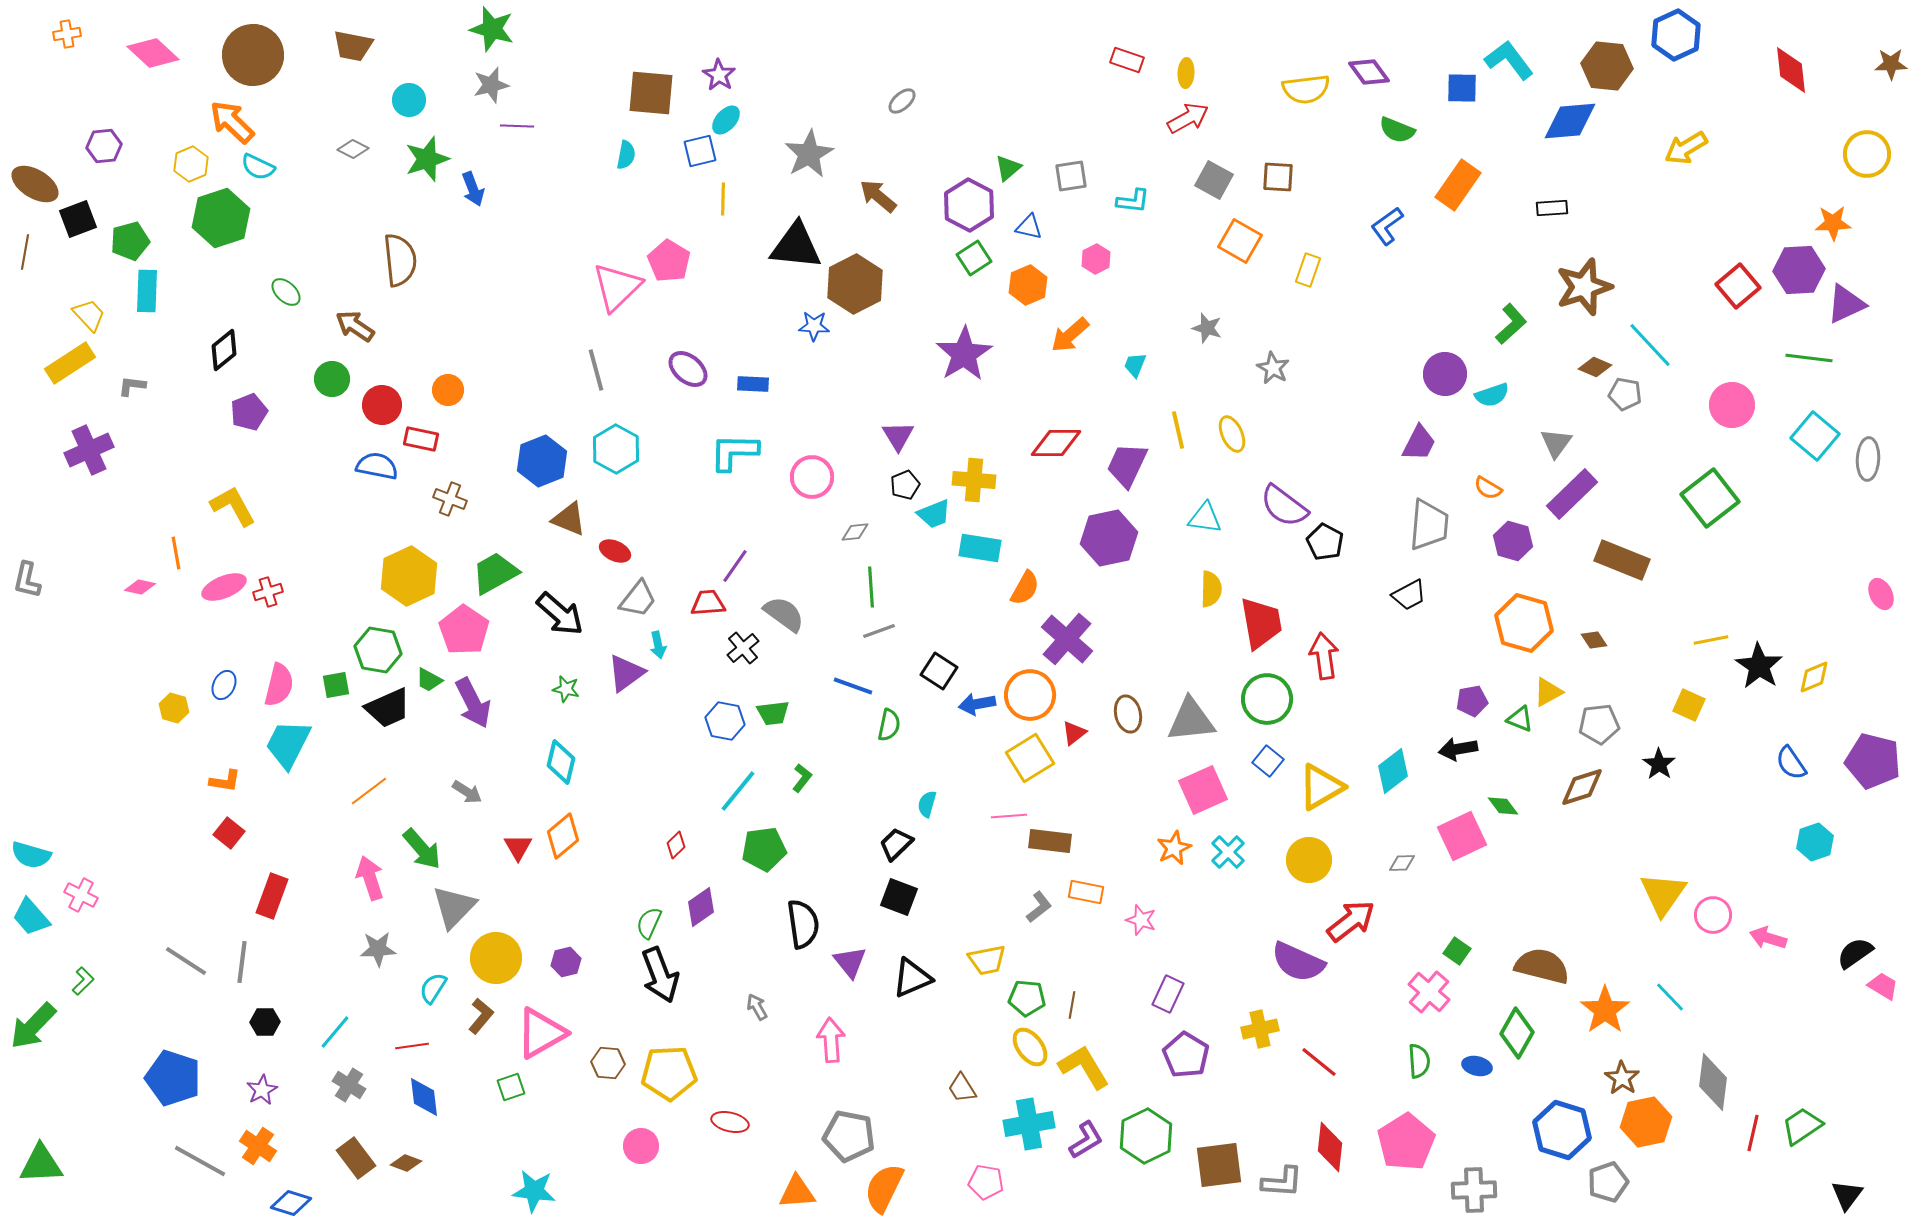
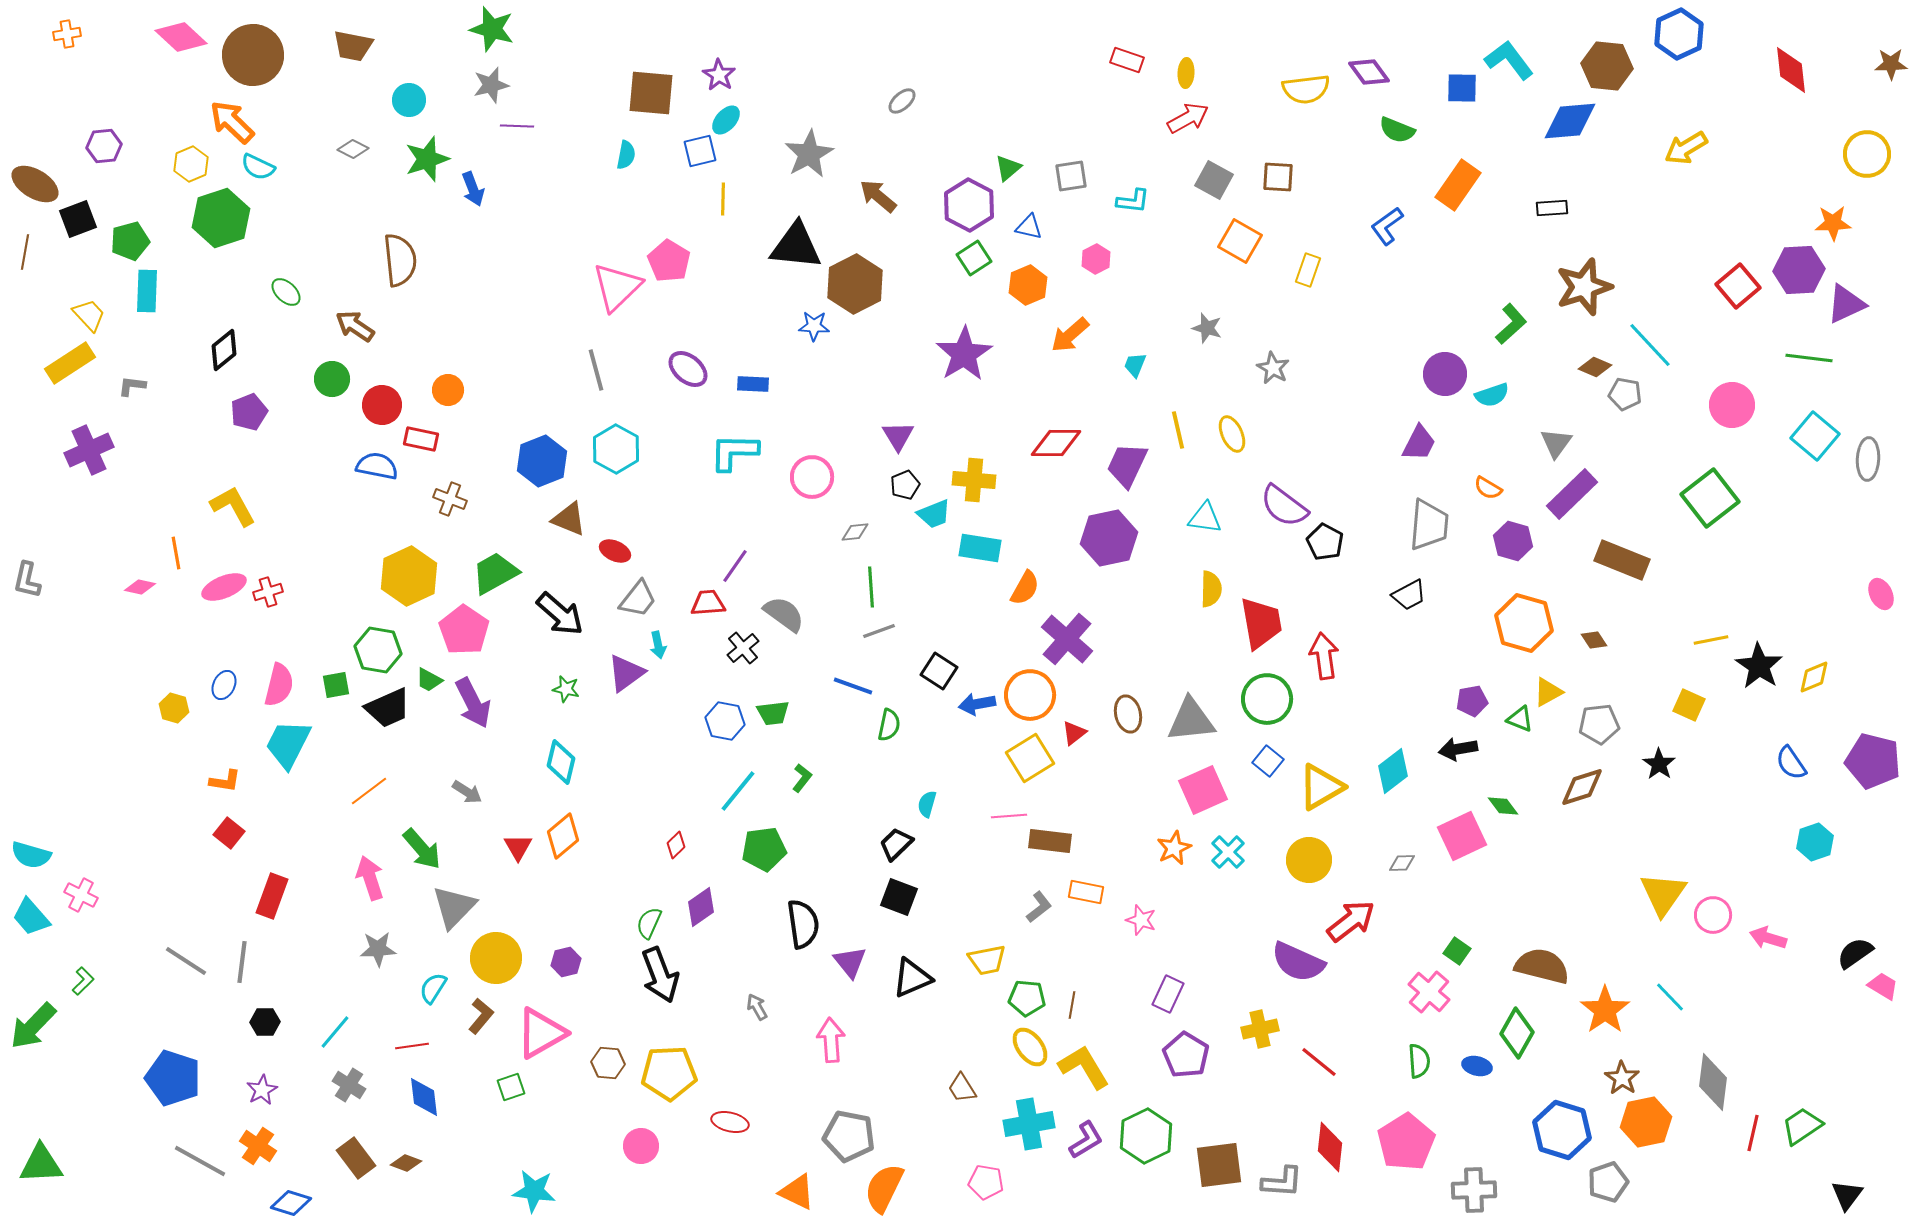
blue hexagon at (1676, 35): moved 3 px right, 1 px up
pink diamond at (153, 53): moved 28 px right, 16 px up
orange triangle at (797, 1192): rotated 30 degrees clockwise
